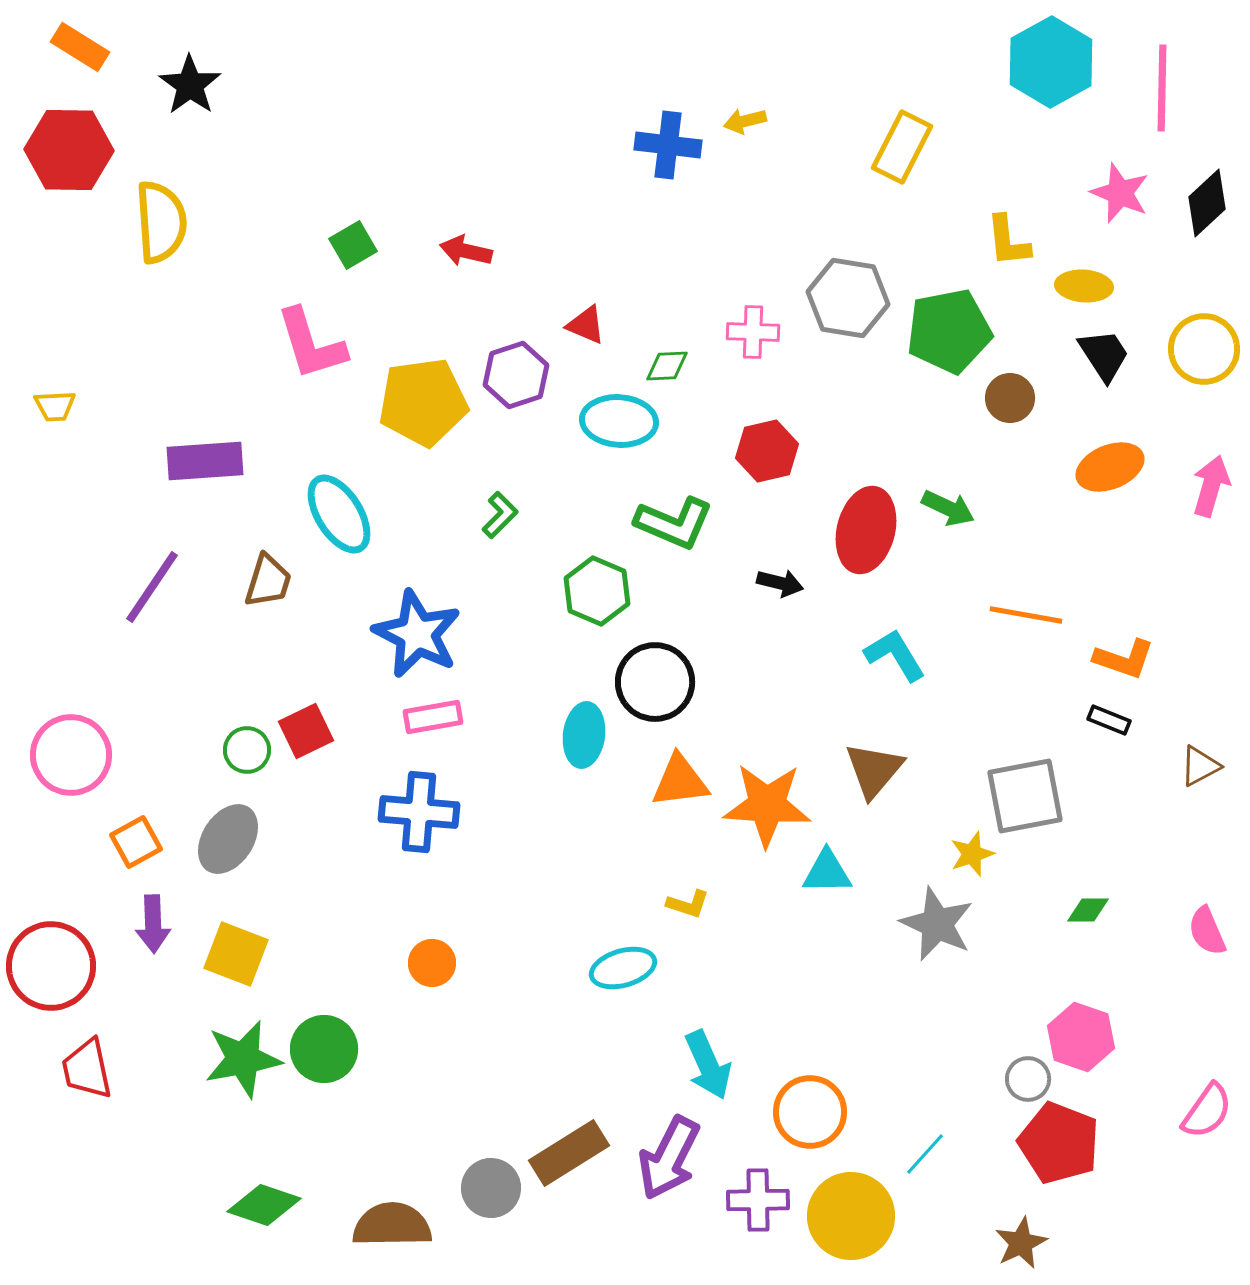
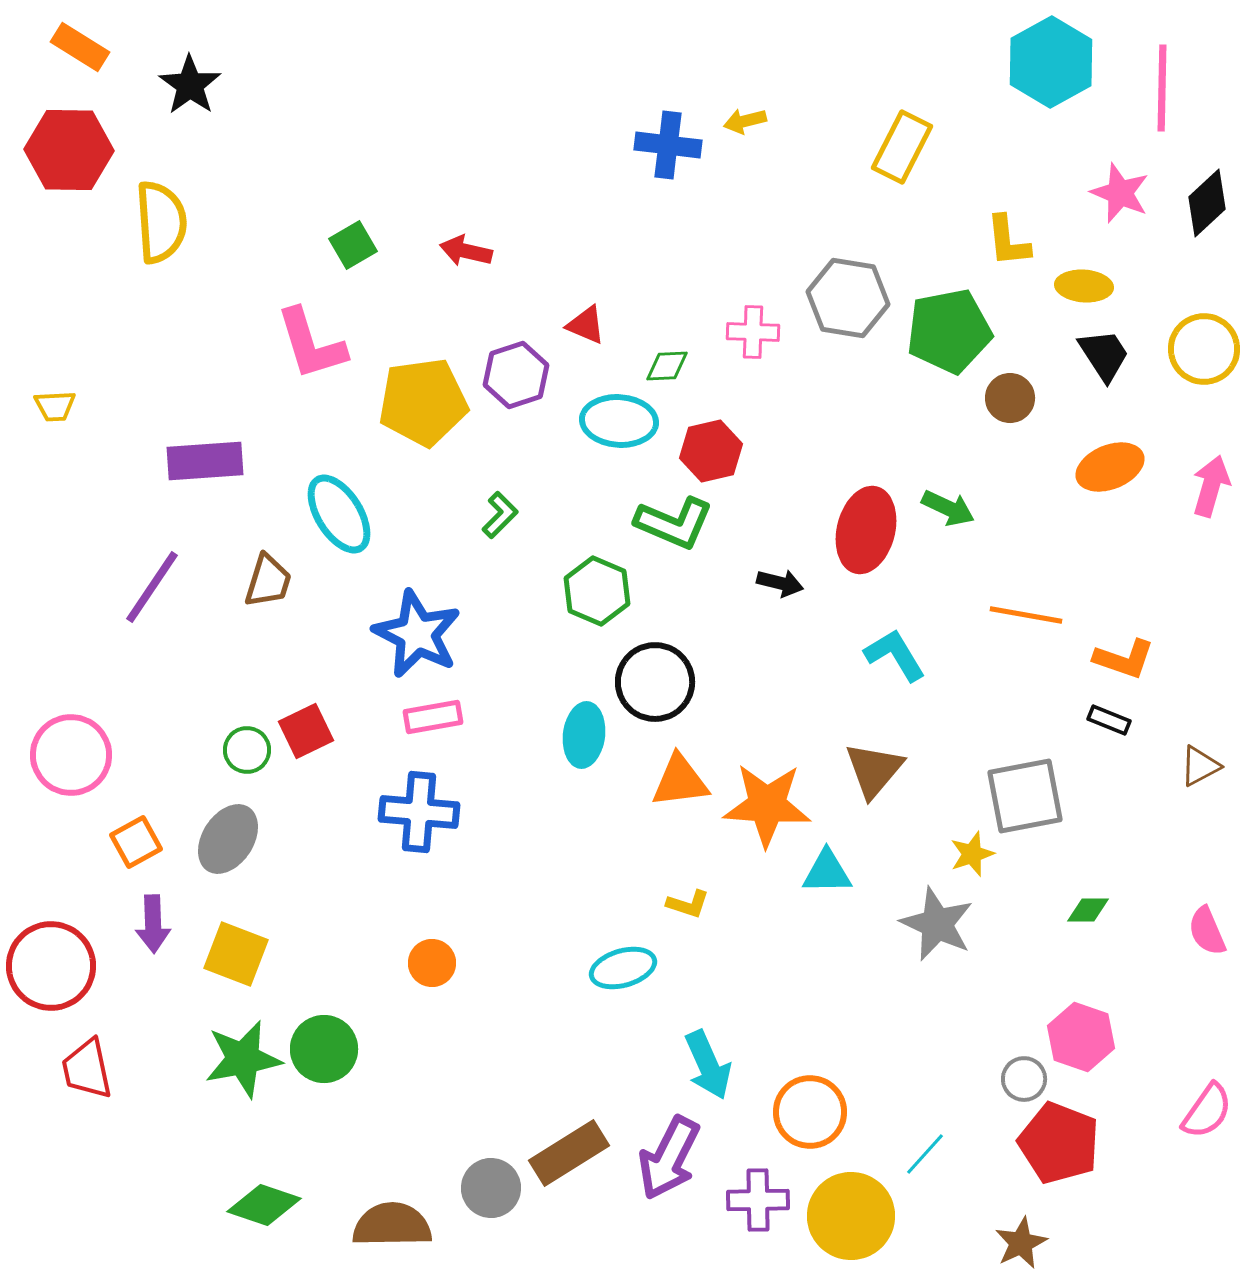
red hexagon at (767, 451): moved 56 px left
gray circle at (1028, 1079): moved 4 px left
